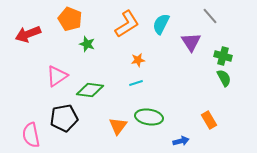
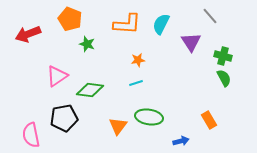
orange L-shape: rotated 36 degrees clockwise
